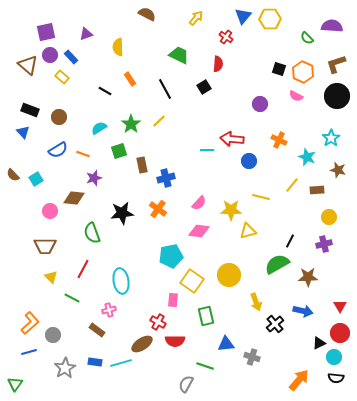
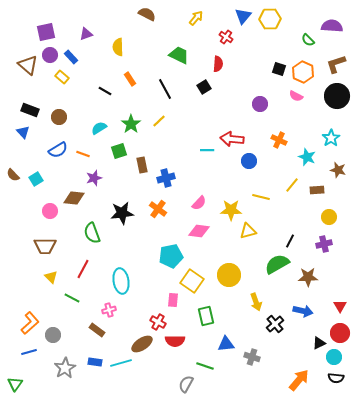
green semicircle at (307, 38): moved 1 px right, 2 px down
